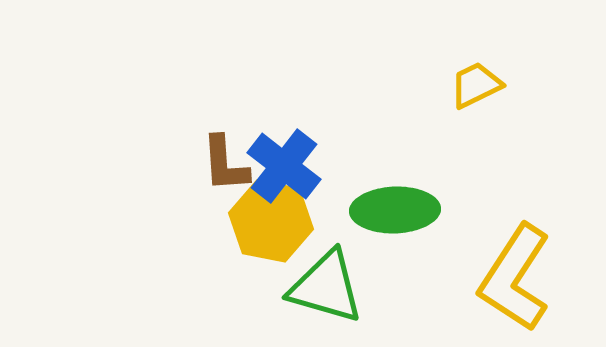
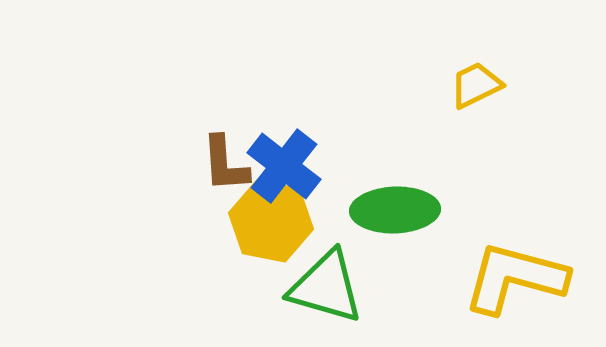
yellow L-shape: rotated 72 degrees clockwise
